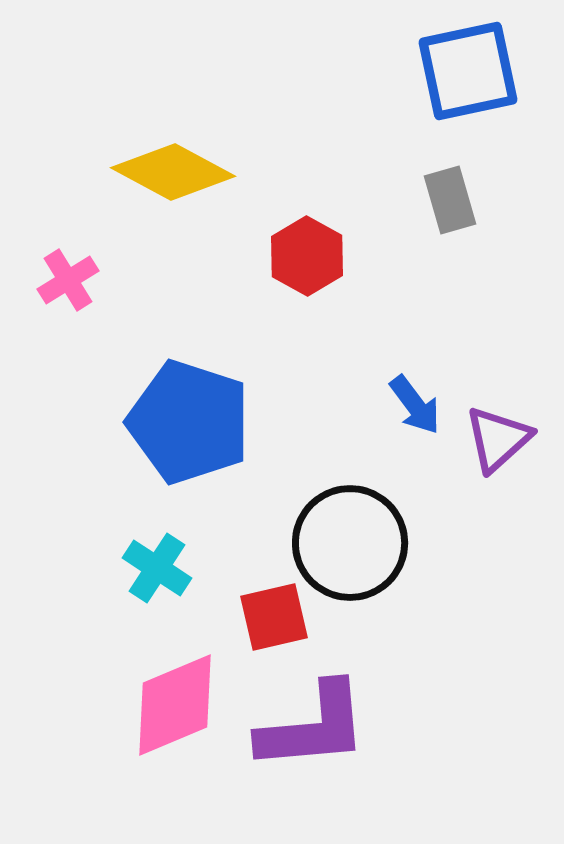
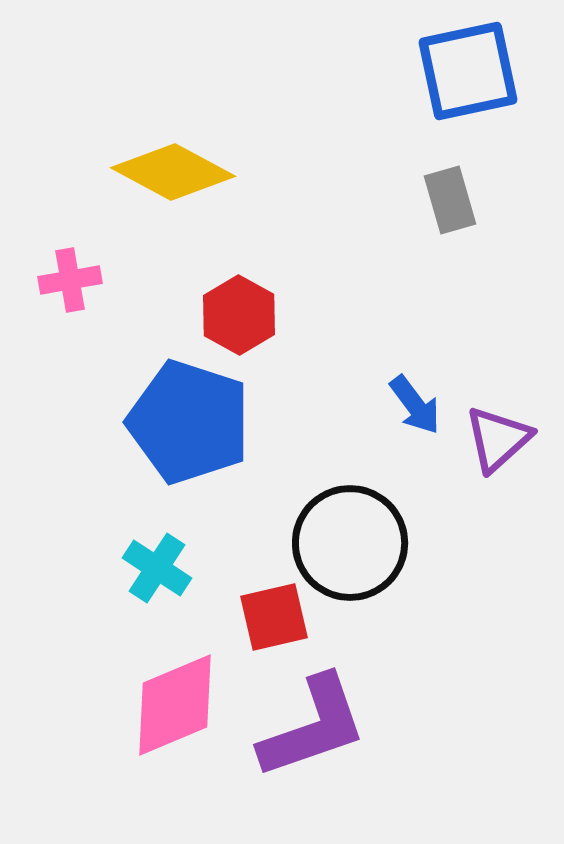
red hexagon: moved 68 px left, 59 px down
pink cross: moved 2 px right; rotated 22 degrees clockwise
purple L-shape: rotated 14 degrees counterclockwise
